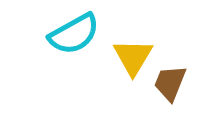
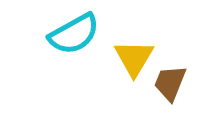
yellow triangle: moved 1 px right, 1 px down
